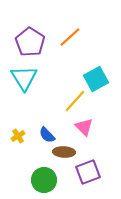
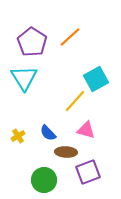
purple pentagon: moved 2 px right
pink triangle: moved 2 px right, 3 px down; rotated 30 degrees counterclockwise
blue semicircle: moved 1 px right, 2 px up
brown ellipse: moved 2 px right
